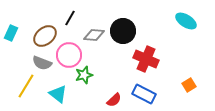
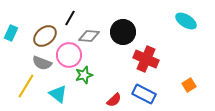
black circle: moved 1 px down
gray diamond: moved 5 px left, 1 px down
